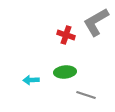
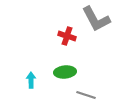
gray L-shape: moved 3 px up; rotated 88 degrees counterclockwise
red cross: moved 1 px right, 1 px down
cyan arrow: rotated 91 degrees clockwise
